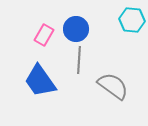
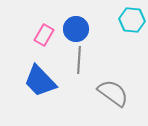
blue trapezoid: rotated 9 degrees counterclockwise
gray semicircle: moved 7 px down
